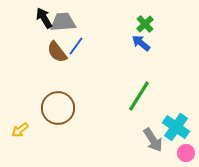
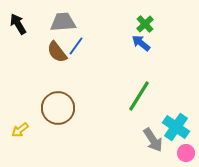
black arrow: moved 26 px left, 6 px down
